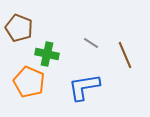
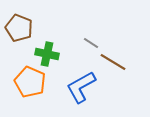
brown line: moved 12 px left, 7 px down; rotated 36 degrees counterclockwise
orange pentagon: moved 1 px right
blue L-shape: moved 3 px left; rotated 20 degrees counterclockwise
